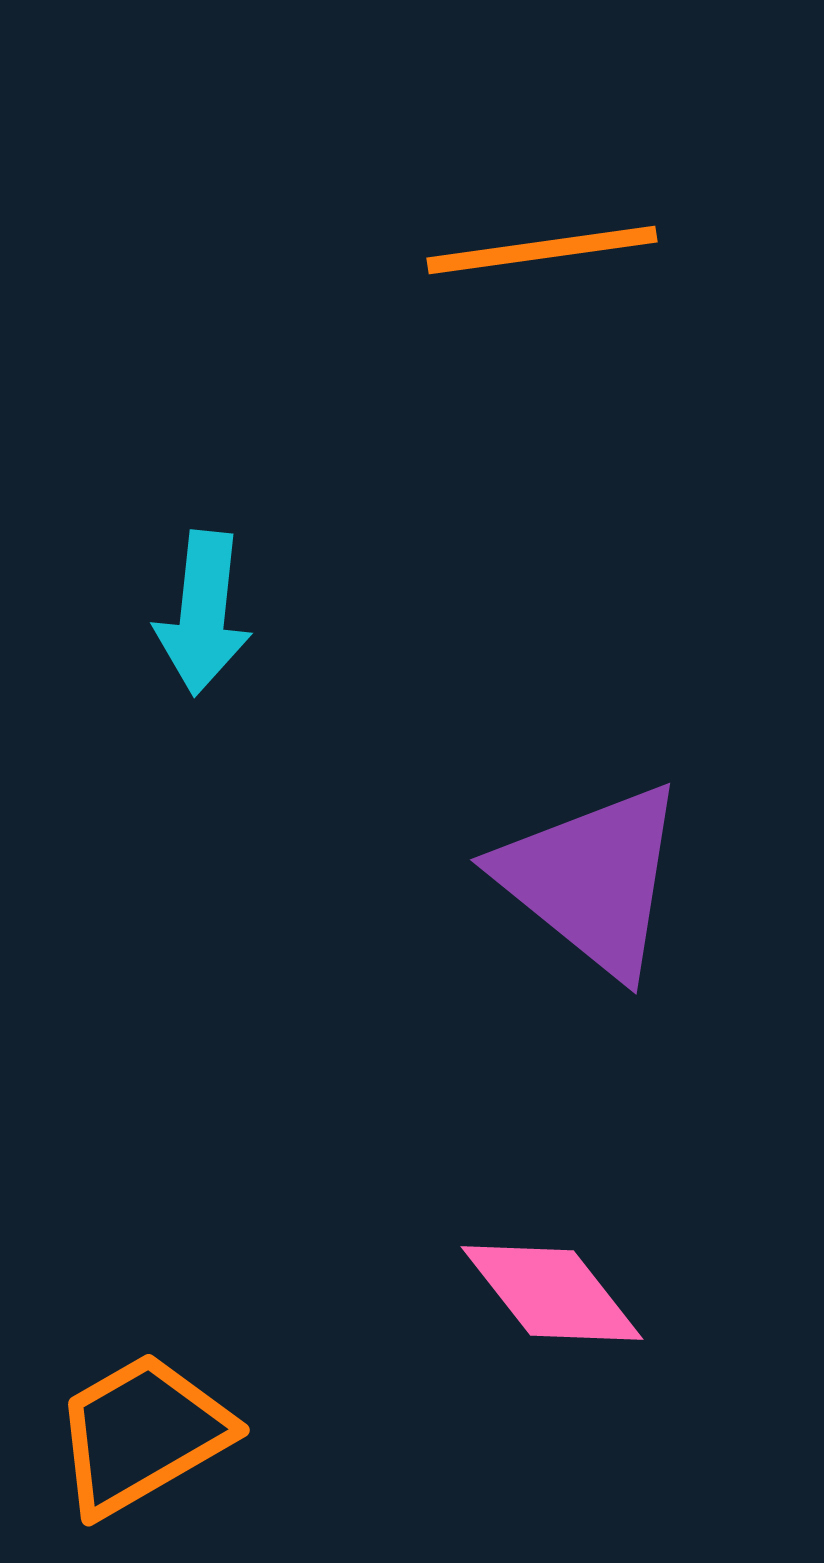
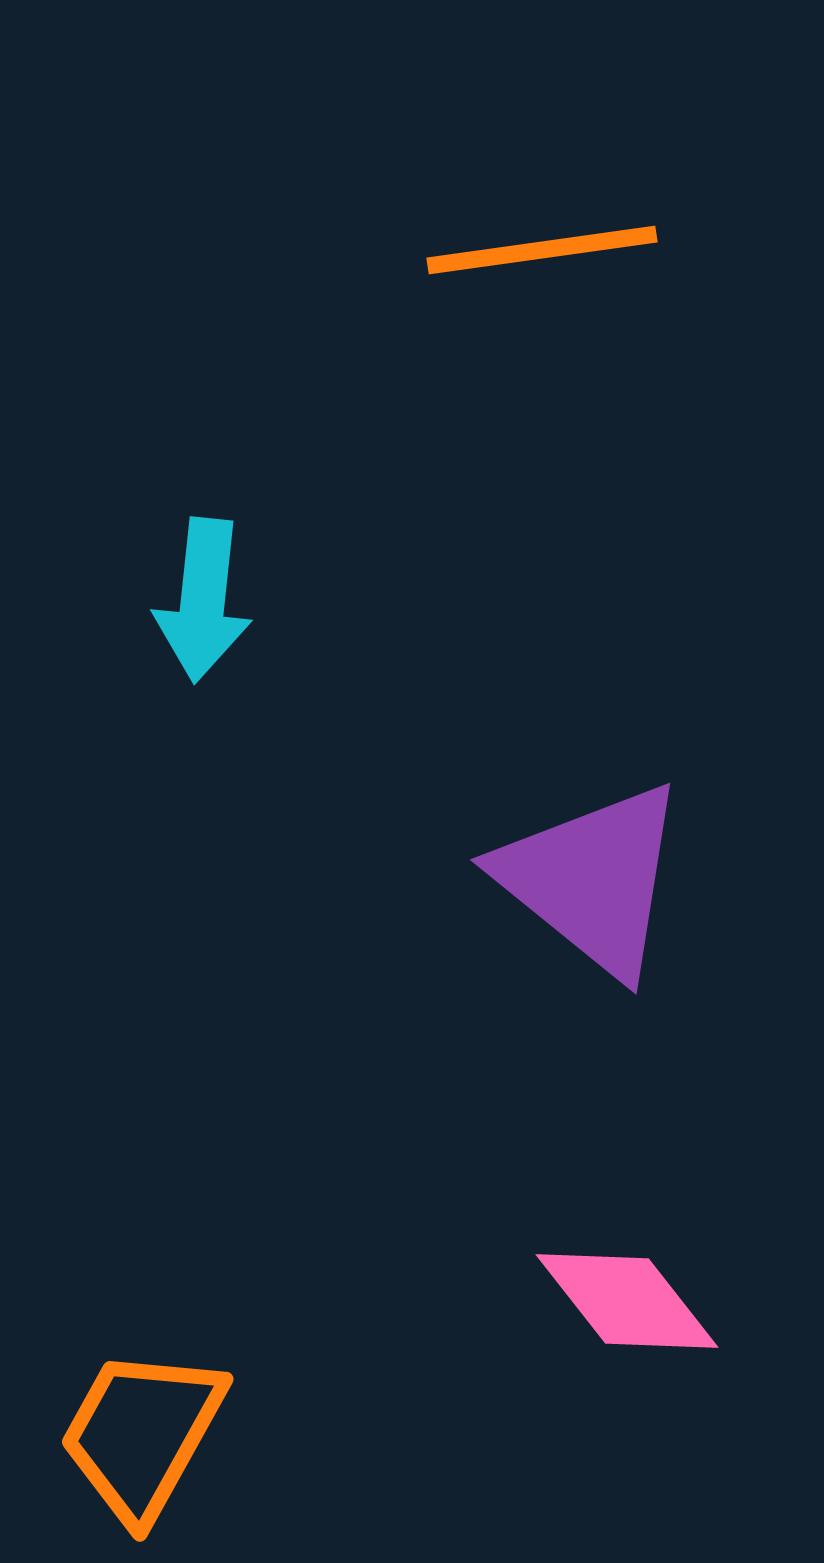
cyan arrow: moved 13 px up
pink diamond: moved 75 px right, 8 px down
orange trapezoid: rotated 31 degrees counterclockwise
